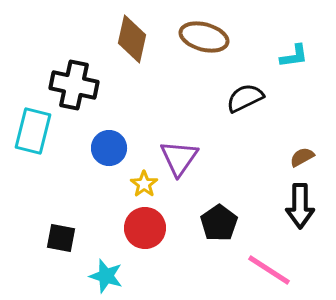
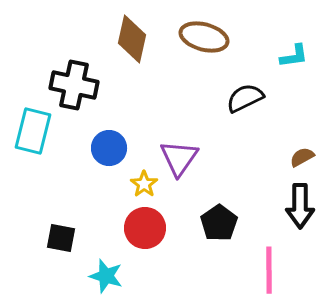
pink line: rotated 57 degrees clockwise
